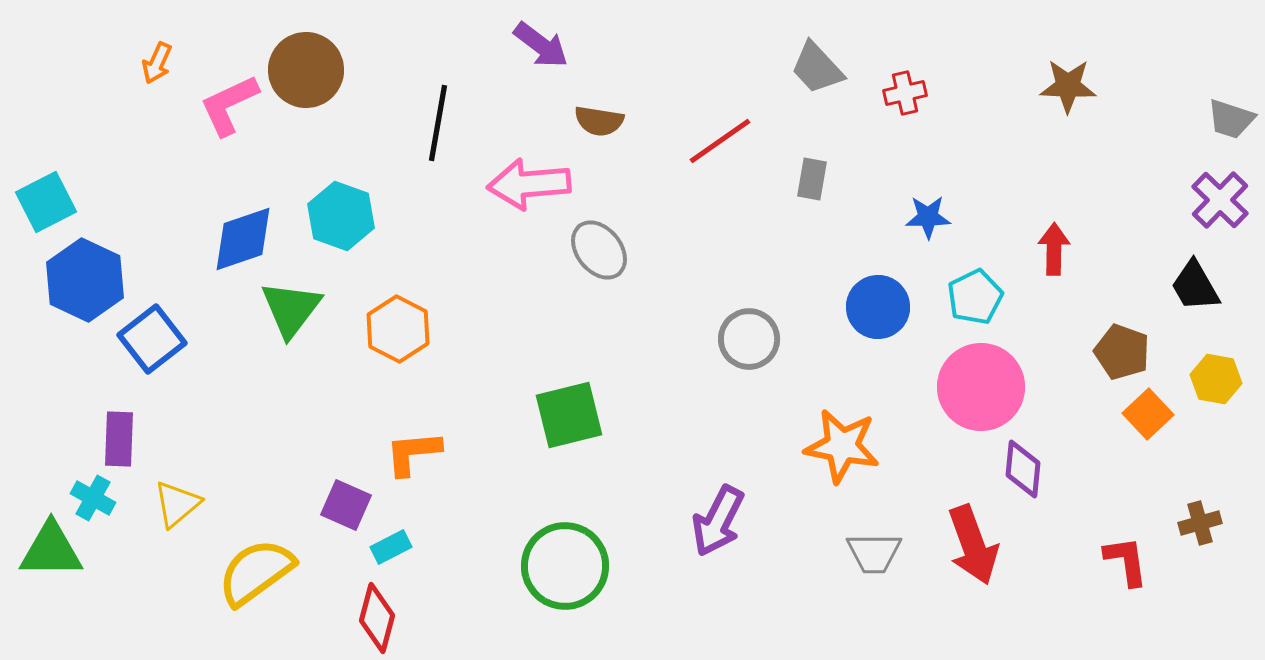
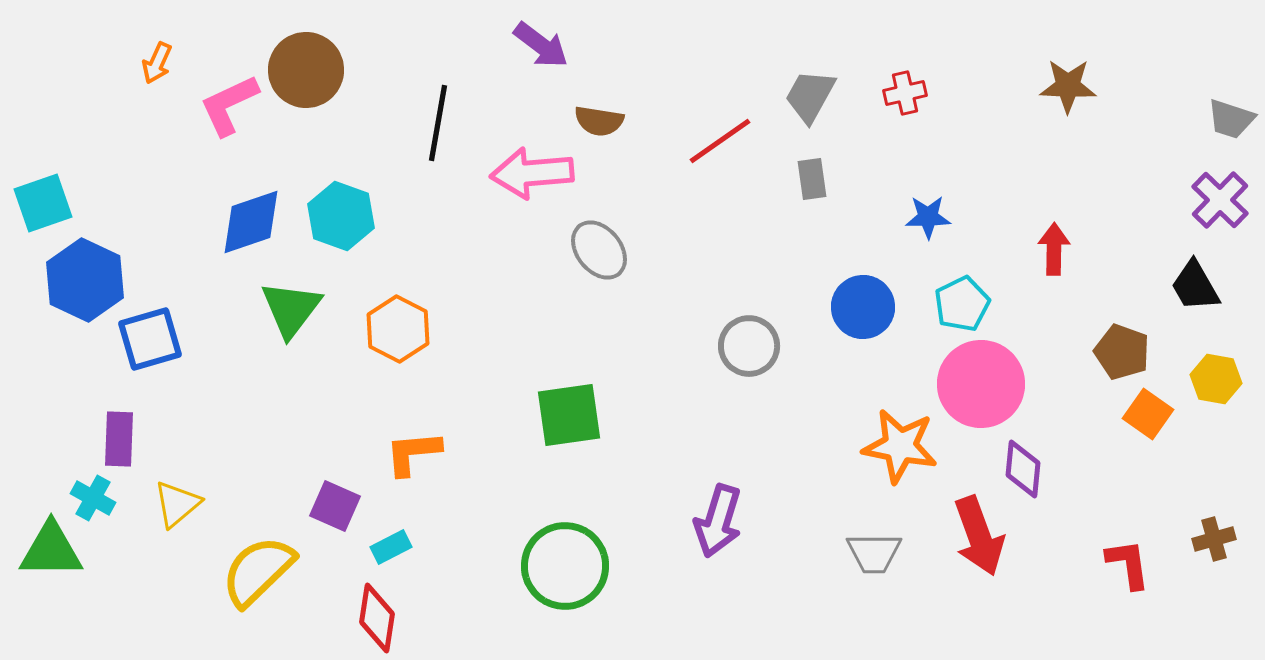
gray trapezoid at (817, 68): moved 7 px left, 28 px down; rotated 72 degrees clockwise
gray rectangle at (812, 179): rotated 18 degrees counterclockwise
pink arrow at (529, 184): moved 3 px right, 11 px up
cyan square at (46, 202): moved 3 px left, 1 px down; rotated 8 degrees clockwise
blue diamond at (243, 239): moved 8 px right, 17 px up
cyan pentagon at (975, 297): moved 13 px left, 7 px down
blue circle at (878, 307): moved 15 px left
blue square at (152, 339): moved 2 px left; rotated 22 degrees clockwise
gray circle at (749, 339): moved 7 px down
pink circle at (981, 387): moved 3 px up
orange square at (1148, 414): rotated 12 degrees counterclockwise
green square at (569, 415): rotated 6 degrees clockwise
orange star at (842, 446): moved 58 px right
purple square at (346, 505): moved 11 px left, 1 px down
purple arrow at (718, 521): rotated 10 degrees counterclockwise
brown cross at (1200, 523): moved 14 px right, 16 px down
red arrow at (973, 545): moved 6 px right, 9 px up
red L-shape at (1126, 561): moved 2 px right, 3 px down
yellow semicircle at (256, 572): moved 2 px right, 1 px up; rotated 8 degrees counterclockwise
red diamond at (377, 618): rotated 6 degrees counterclockwise
